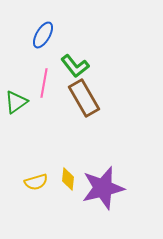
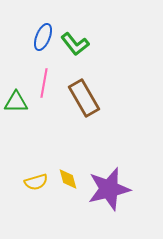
blue ellipse: moved 2 px down; rotated 8 degrees counterclockwise
green L-shape: moved 22 px up
green triangle: rotated 35 degrees clockwise
yellow diamond: rotated 20 degrees counterclockwise
purple star: moved 6 px right, 1 px down
